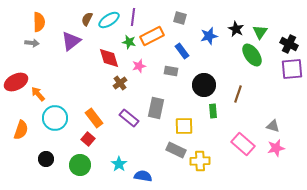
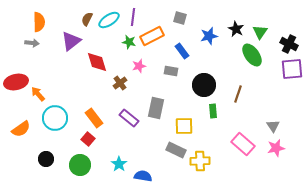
red diamond at (109, 58): moved 12 px left, 4 px down
red ellipse at (16, 82): rotated 15 degrees clockwise
gray triangle at (273, 126): rotated 40 degrees clockwise
orange semicircle at (21, 130): moved 1 px up; rotated 36 degrees clockwise
